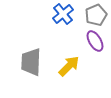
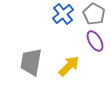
gray pentagon: moved 2 px left, 1 px up; rotated 20 degrees counterclockwise
gray trapezoid: rotated 8 degrees clockwise
